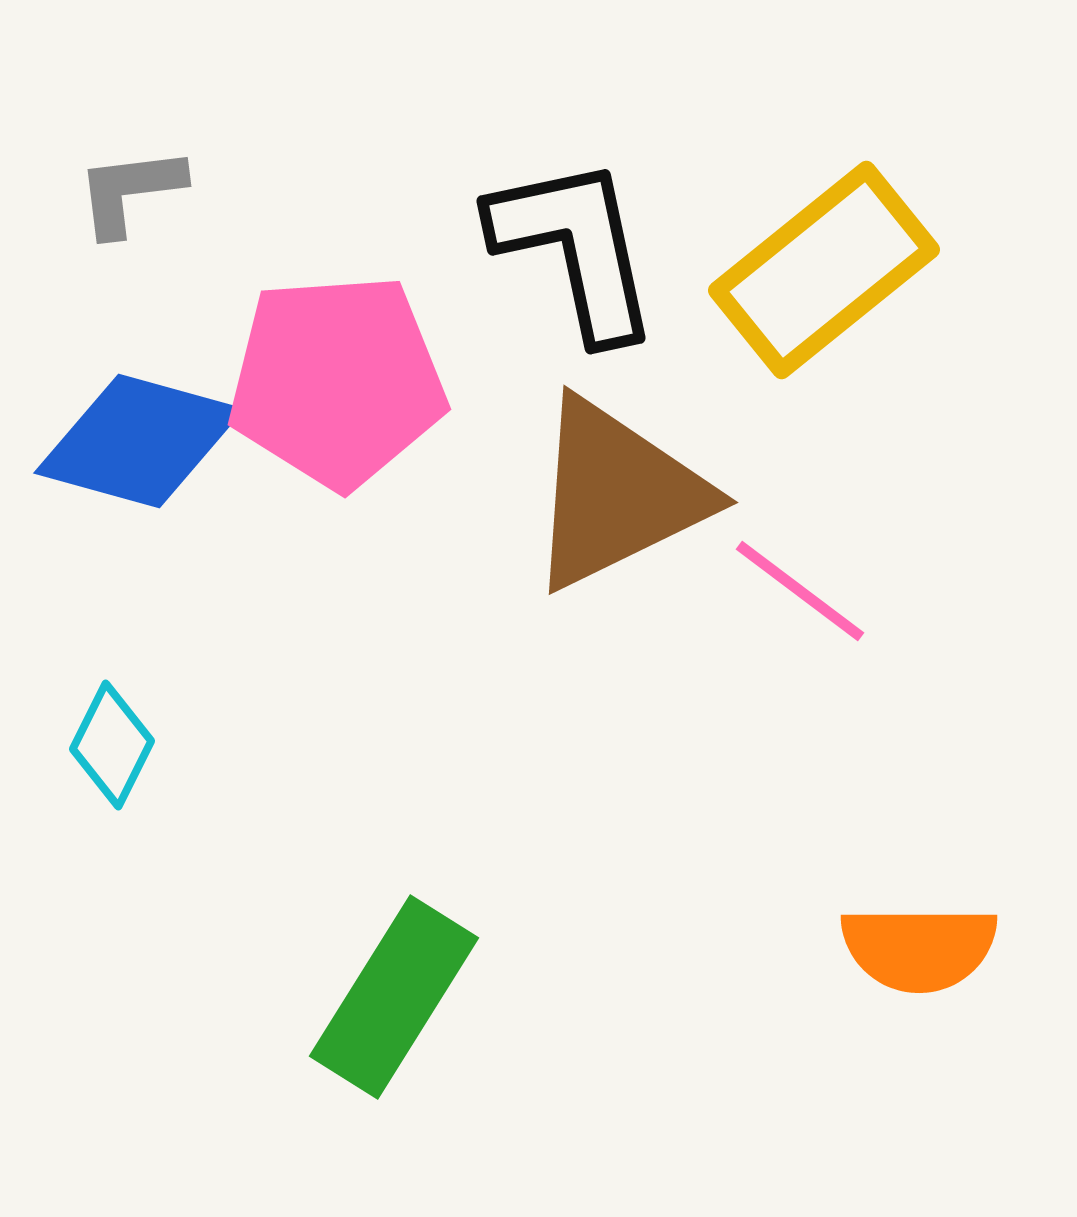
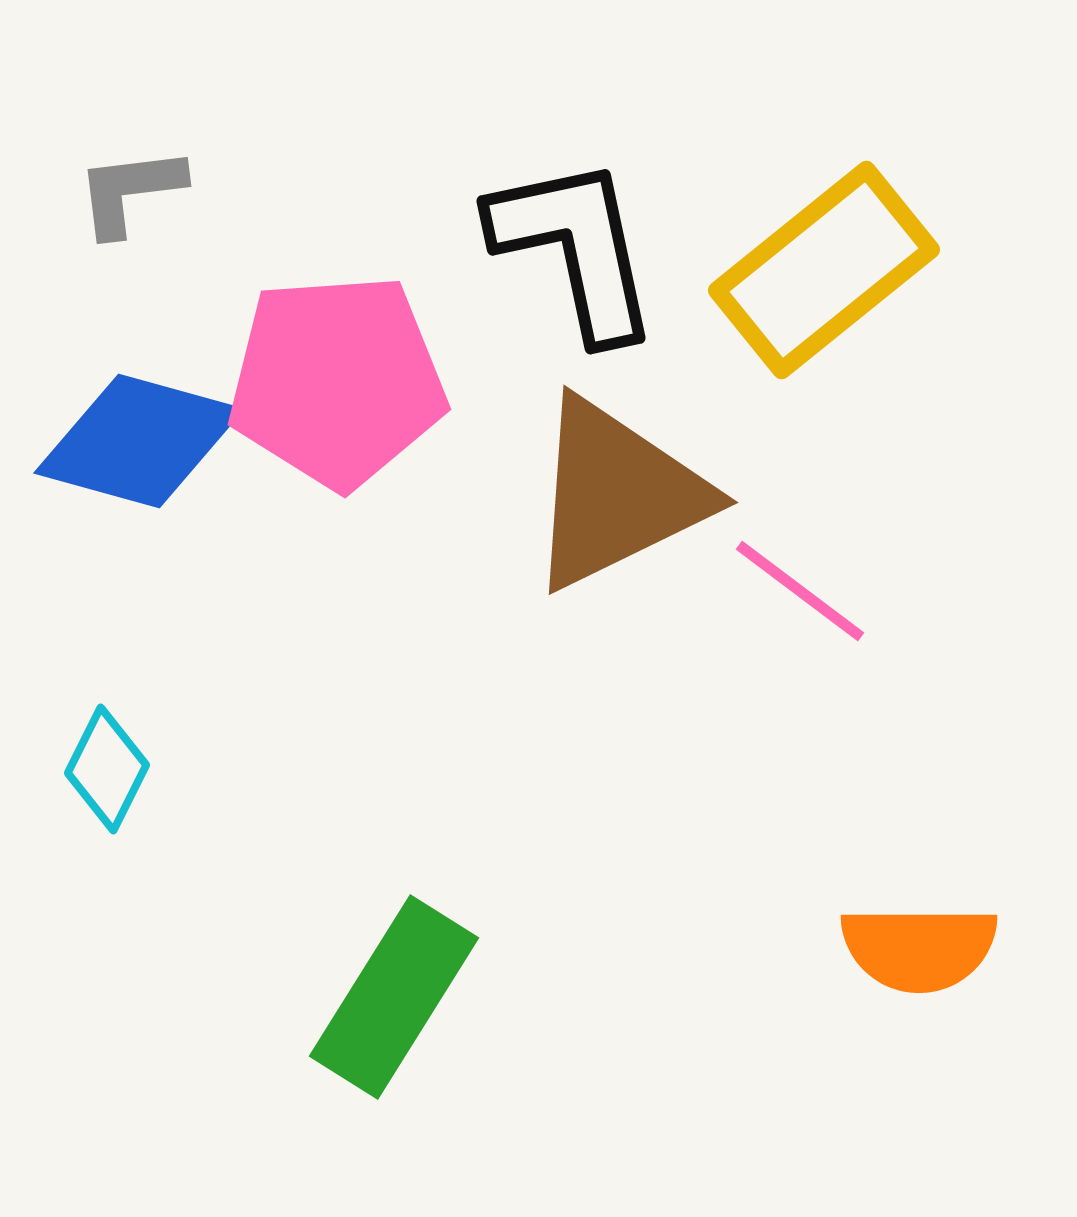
cyan diamond: moved 5 px left, 24 px down
